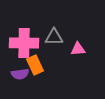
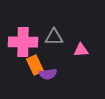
pink cross: moved 1 px left, 1 px up
pink triangle: moved 3 px right, 1 px down
purple semicircle: moved 28 px right
